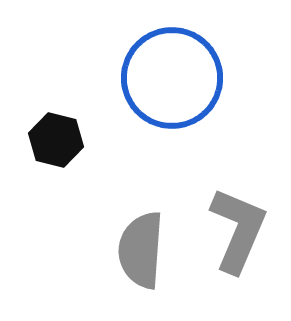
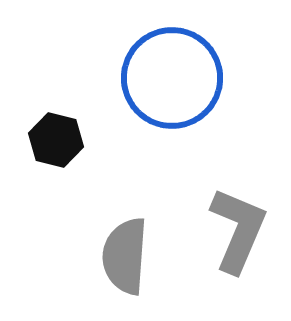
gray semicircle: moved 16 px left, 6 px down
